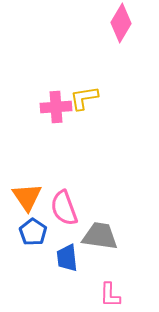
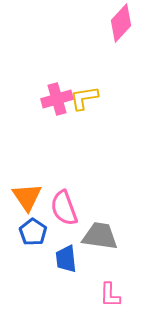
pink diamond: rotated 12 degrees clockwise
pink cross: moved 1 px right, 8 px up; rotated 12 degrees counterclockwise
blue trapezoid: moved 1 px left, 1 px down
